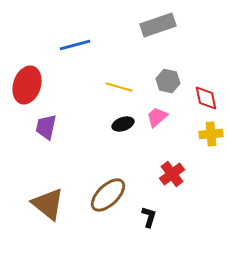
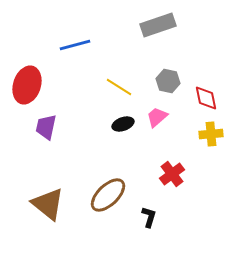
yellow line: rotated 16 degrees clockwise
